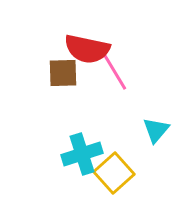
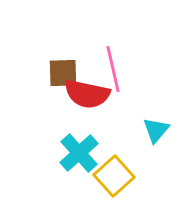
red semicircle: moved 45 px down
pink line: rotated 18 degrees clockwise
cyan cross: moved 3 px left, 1 px up; rotated 24 degrees counterclockwise
yellow square: moved 3 px down
